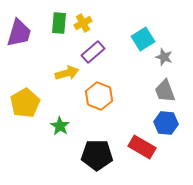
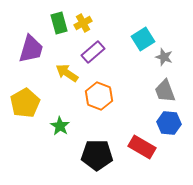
green rectangle: rotated 20 degrees counterclockwise
purple trapezoid: moved 12 px right, 16 px down
yellow arrow: rotated 130 degrees counterclockwise
blue hexagon: moved 3 px right
